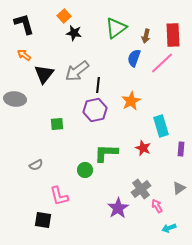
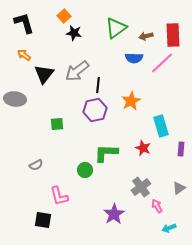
black L-shape: moved 1 px up
brown arrow: rotated 64 degrees clockwise
blue semicircle: rotated 108 degrees counterclockwise
gray cross: moved 2 px up
purple star: moved 4 px left, 6 px down
